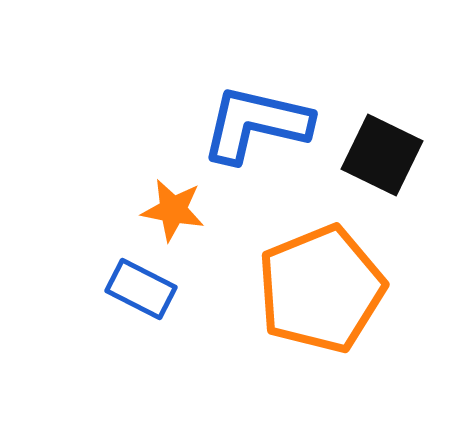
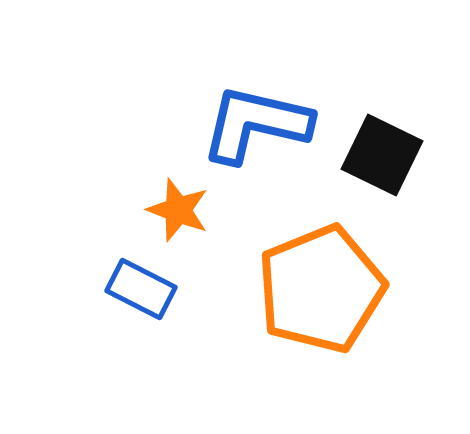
orange star: moved 5 px right; rotated 10 degrees clockwise
